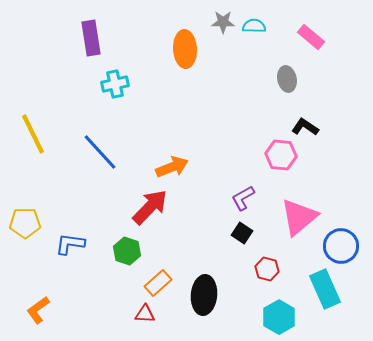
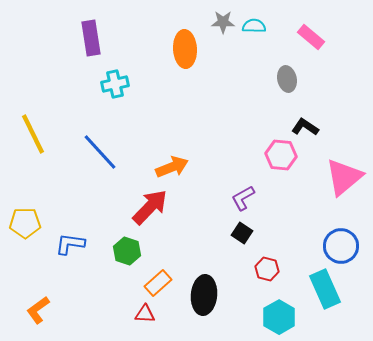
pink triangle: moved 45 px right, 40 px up
